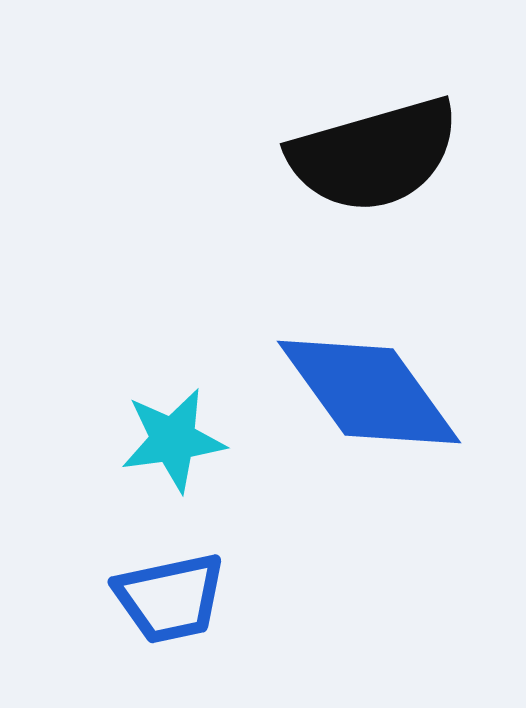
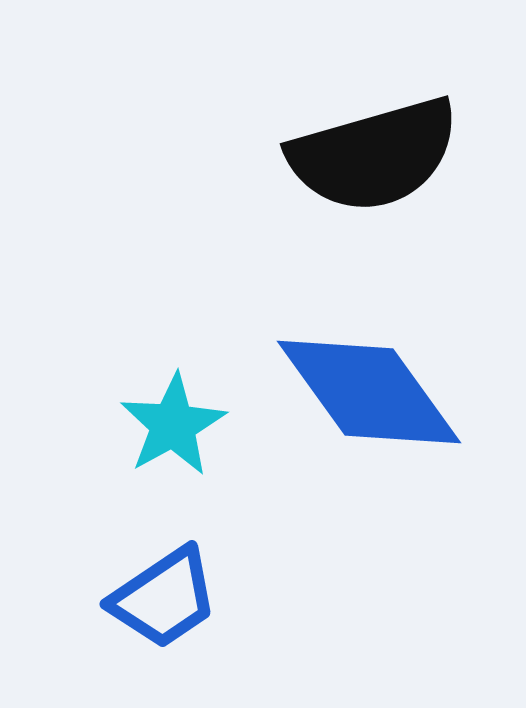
cyan star: moved 15 px up; rotated 21 degrees counterclockwise
blue trapezoid: moved 6 px left; rotated 22 degrees counterclockwise
